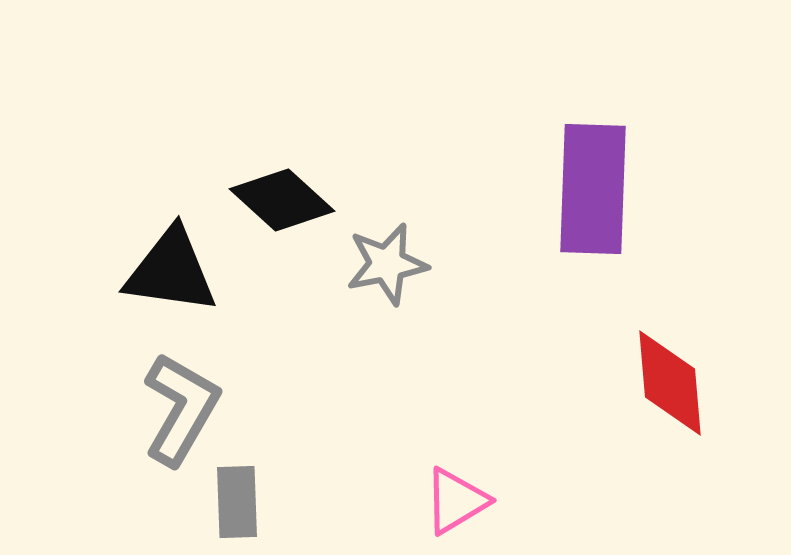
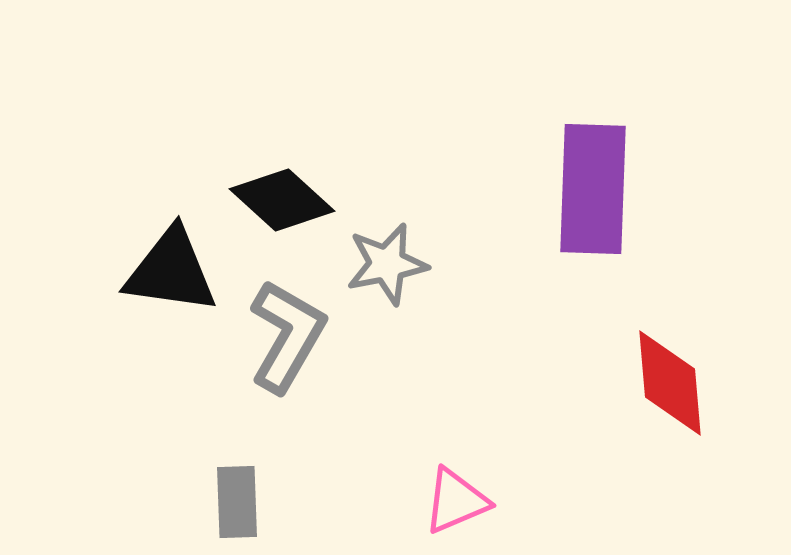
gray L-shape: moved 106 px right, 73 px up
pink triangle: rotated 8 degrees clockwise
